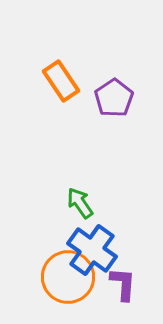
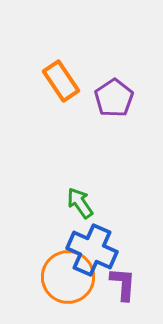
blue cross: rotated 12 degrees counterclockwise
